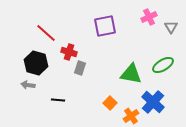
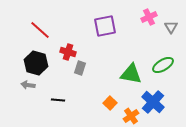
red line: moved 6 px left, 3 px up
red cross: moved 1 px left
